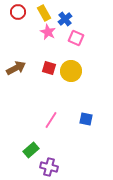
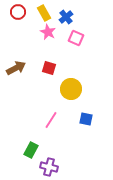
blue cross: moved 1 px right, 2 px up
yellow circle: moved 18 px down
green rectangle: rotated 21 degrees counterclockwise
